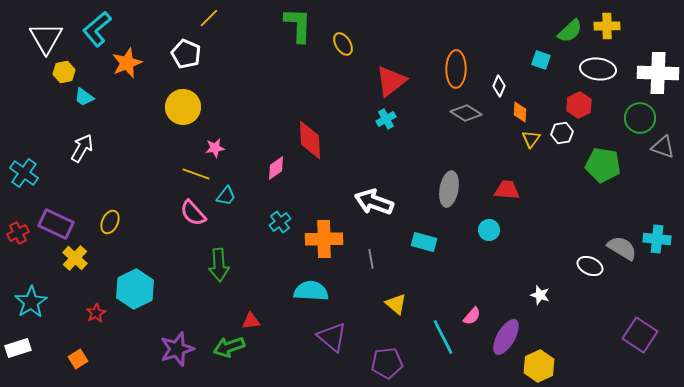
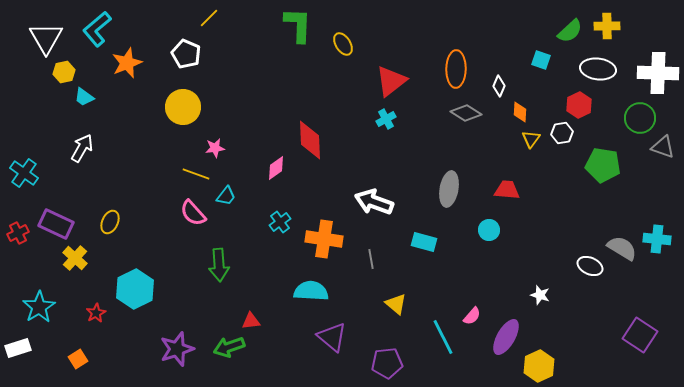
orange cross at (324, 239): rotated 9 degrees clockwise
cyan star at (31, 302): moved 8 px right, 5 px down
